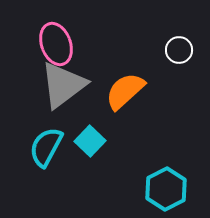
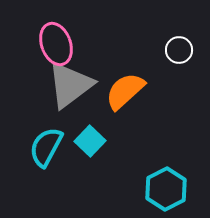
gray triangle: moved 7 px right
